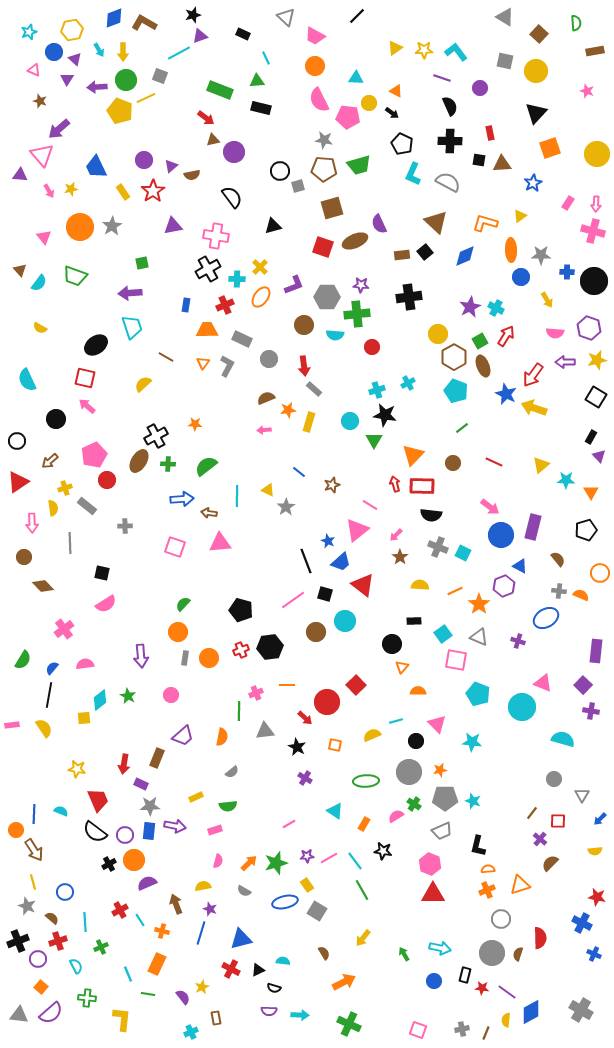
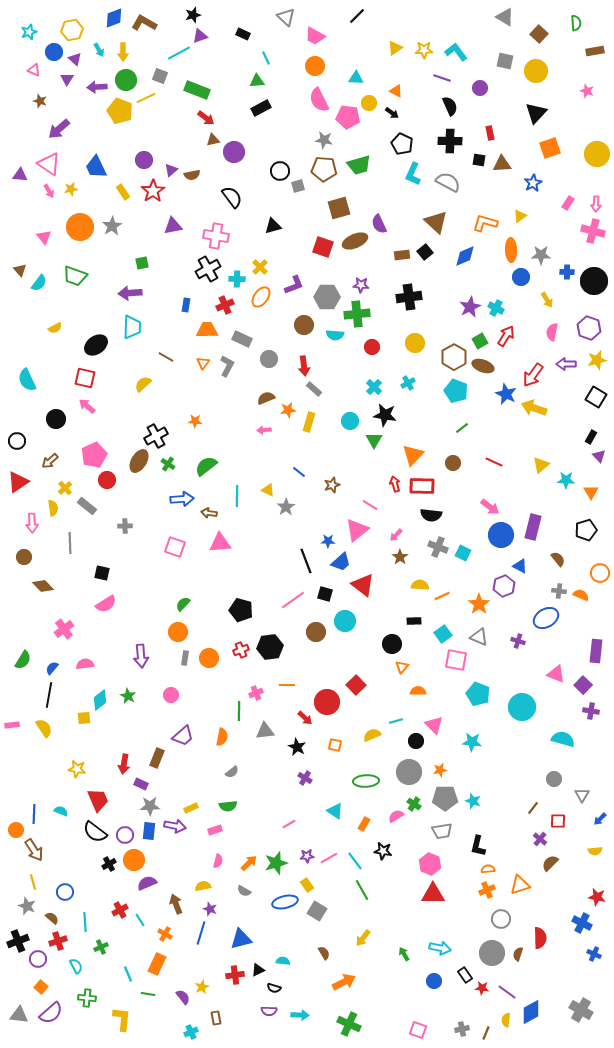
green rectangle at (220, 90): moved 23 px left
black rectangle at (261, 108): rotated 42 degrees counterclockwise
pink triangle at (42, 155): moved 7 px right, 9 px down; rotated 15 degrees counterclockwise
purple triangle at (171, 166): moved 4 px down
brown square at (332, 208): moved 7 px right
cyan trapezoid at (132, 327): rotated 20 degrees clockwise
yellow semicircle at (40, 328): moved 15 px right; rotated 56 degrees counterclockwise
pink semicircle at (555, 333): moved 3 px left, 1 px up; rotated 96 degrees clockwise
yellow circle at (438, 334): moved 23 px left, 9 px down
purple arrow at (565, 362): moved 1 px right, 2 px down
brown ellipse at (483, 366): rotated 50 degrees counterclockwise
cyan cross at (377, 390): moved 3 px left, 3 px up; rotated 28 degrees counterclockwise
orange star at (195, 424): moved 3 px up
green cross at (168, 464): rotated 32 degrees clockwise
yellow cross at (65, 488): rotated 24 degrees counterclockwise
blue star at (328, 541): rotated 24 degrees counterclockwise
orange line at (455, 591): moved 13 px left, 5 px down
pink triangle at (543, 683): moved 13 px right, 9 px up
pink triangle at (437, 724): moved 3 px left, 1 px down
yellow rectangle at (196, 797): moved 5 px left, 11 px down
brown line at (532, 813): moved 1 px right, 5 px up
gray trapezoid at (442, 831): rotated 15 degrees clockwise
orange cross at (162, 931): moved 3 px right, 3 px down; rotated 16 degrees clockwise
red cross at (231, 969): moved 4 px right, 6 px down; rotated 36 degrees counterclockwise
black rectangle at (465, 975): rotated 49 degrees counterclockwise
